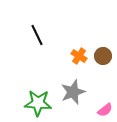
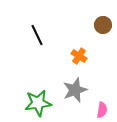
brown circle: moved 31 px up
gray star: moved 2 px right, 2 px up
green star: rotated 12 degrees counterclockwise
pink semicircle: moved 3 px left; rotated 42 degrees counterclockwise
